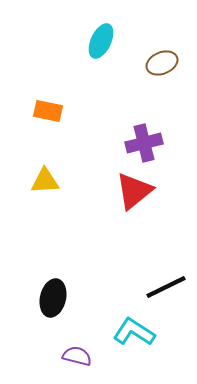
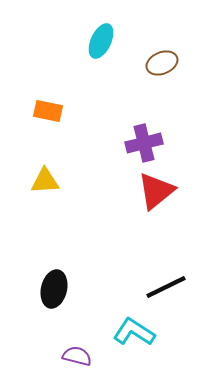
red triangle: moved 22 px right
black ellipse: moved 1 px right, 9 px up
